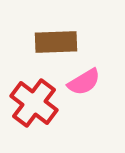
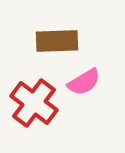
brown rectangle: moved 1 px right, 1 px up
